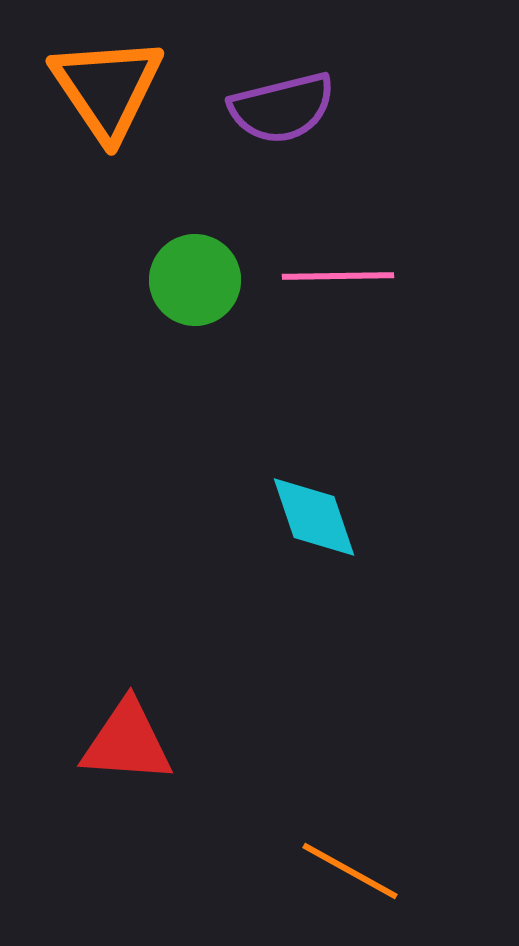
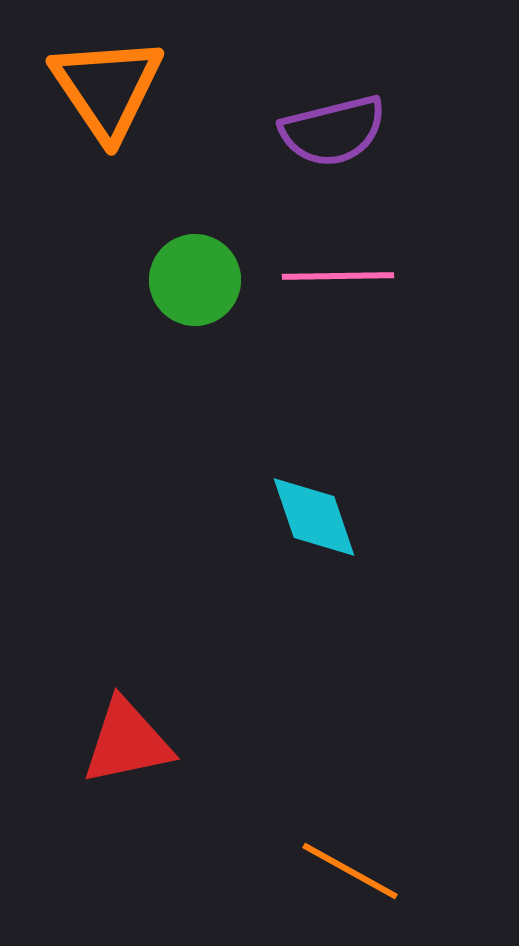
purple semicircle: moved 51 px right, 23 px down
red triangle: rotated 16 degrees counterclockwise
